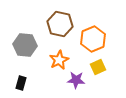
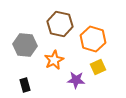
orange hexagon: rotated 20 degrees counterclockwise
orange star: moved 5 px left
black rectangle: moved 4 px right, 2 px down; rotated 32 degrees counterclockwise
